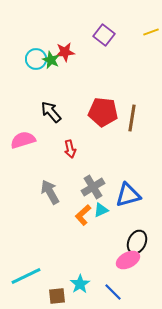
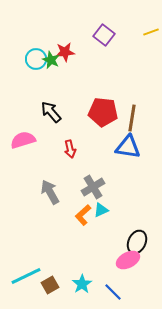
blue triangle: moved 48 px up; rotated 24 degrees clockwise
cyan star: moved 2 px right
brown square: moved 7 px left, 11 px up; rotated 24 degrees counterclockwise
